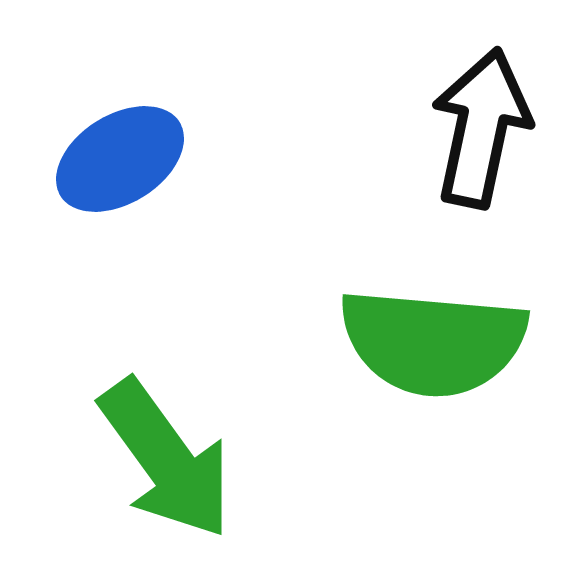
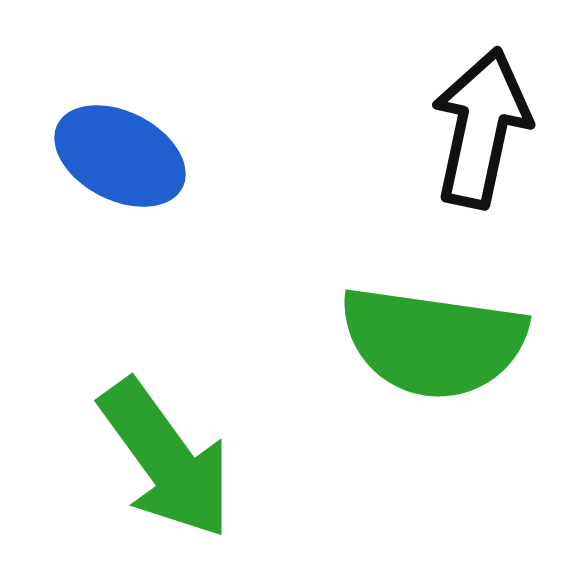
blue ellipse: moved 3 px up; rotated 59 degrees clockwise
green semicircle: rotated 3 degrees clockwise
